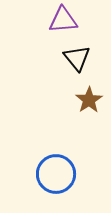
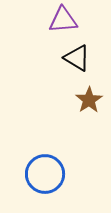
black triangle: rotated 20 degrees counterclockwise
blue circle: moved 11 px left
